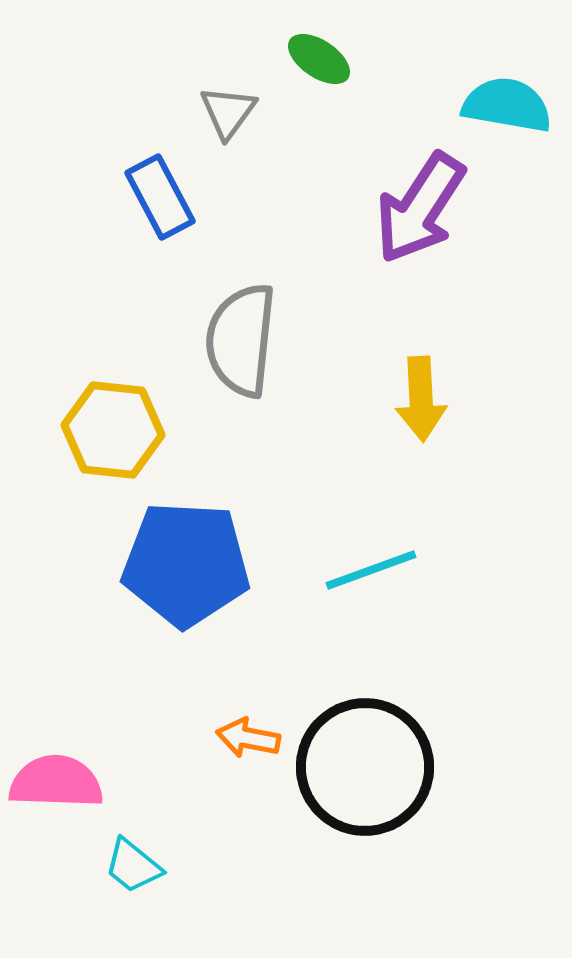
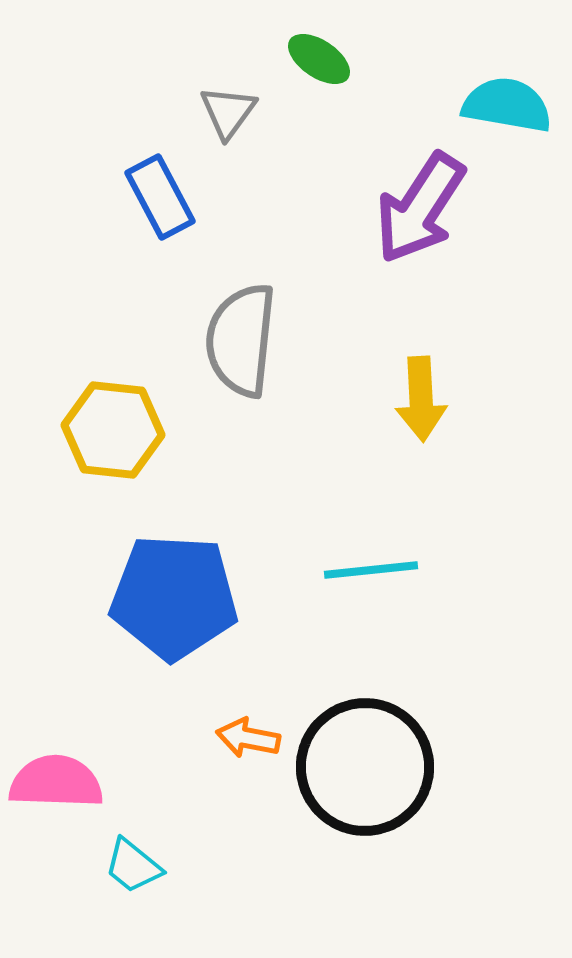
blue pentagon: moved 12 px left, 33 px down
cyan line: rotated 14 degrees clockwise
